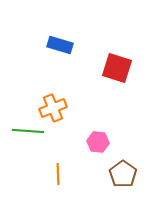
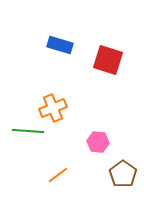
red square: moved 9 px left, 8 px up
orange line: moved 1 px down; rotated 55 degrees clockwise
